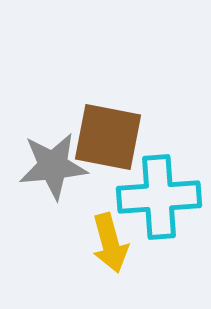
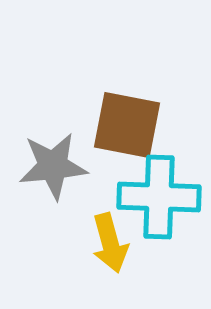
brown square: moved 19 px right, 12 px up
cyan cross: rotated 6 degrees clockwise
